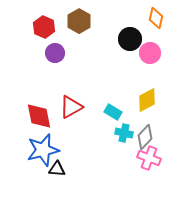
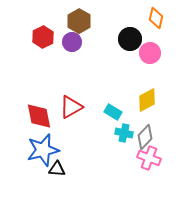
red hexagon: moved 1 px left, 10 px down; rotated 10 degrees clockwise
purple circle: moved 17 px right, 11 px up
